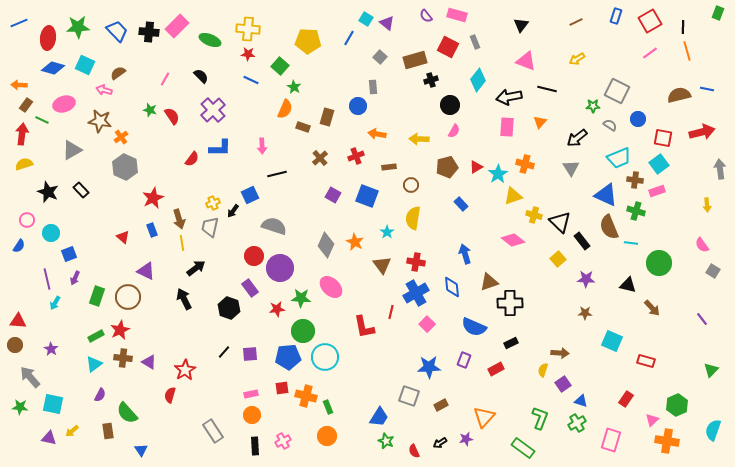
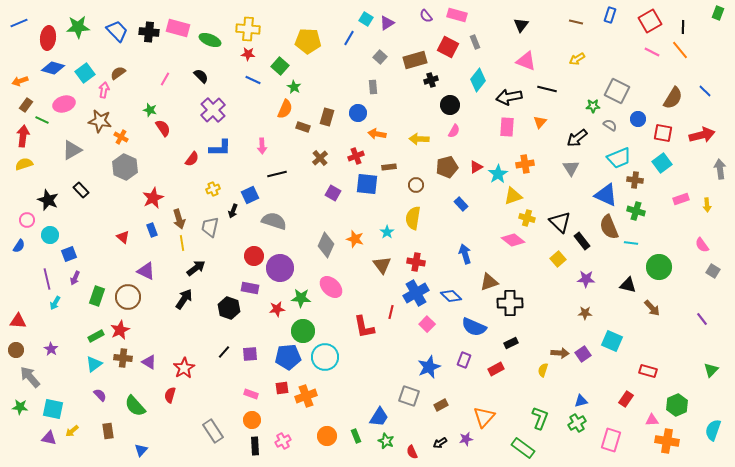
blue rectangle at (616, 16): moved 6 px left, 1 px up
brown line at (576, 22): rotated 40 degrees clockwise
purple triangle at (387, 23): rotated 49 degrees clockwise
pink rectangle at (177, 26): moved 1 px right, 2 px down; rotated 60 degrees clockwise
orange line at (687, 51): moved 7 px left, 1 px up; rotated 24 degrees counterclockwise
pink line at (650, 53): moved 2 px right, 1 px up; rotated 63 degrees clockwise
cyan square at (85, 65): moved 8 px down; rotated 30 degrees clockwise
blue line at (251, 80): moved 2 px right
orange arrow at (19, 85): moved 1 px right, 4 px up; rotated 21 degrees counterclockwise
blue line at (707, 89): moved 2 px left, 2 px down; rotated 32 degrees clockwise
pink arrow at (104, 90): rotated 84 degrees clockwise
brown semicircle at (679, 95): moved 6 px left, 3 px down; rotated 135 degrees clockwise
blue circle at (358, 106): moved 7 px down
red semicircle at (172, 116): moved 9 px left, 12 px down
red arrow at (702, 132): moved 3 px down
red arrow at (22, 134): moved 1 px right, 2 px down
orange cross at (121, 137): rotated 24 degrees counterclockwise
red square at (663, 138): moved 5 px up
orange cross at (525, 164): rotated 24 degrees counterclockwise
cyan square at (659, 164): moved 3 px right, 1 px up
brown circle at (411, 185): moved 5 px right
pink rectangle at (657, 191): moved 24 px right, 8 px down
black star at (48, 192): moved 8 px down
purple square at (333, 195): moved 2 px up
blue square at (367, 196): moved 12 px up; rotated 15 degrees counterclockwise
yellow cross at (213, 203): moved 14 px up
black arrow at (233, 211): rotated 16 degrees counterclockwise
yellow cross at (534, 215): moved 7 px left, 3 px down
gray semicircle at (274, 226): moved 5 px up
cyan circle at (51, 233): moved 1 px left, 2 px down
orange star at (355, 242): moved 3 px up; rotated 12 degrees counterclockwise
green circle at (659, 263): moved 4 px down
blue diamond at (452, 287): moved 1 px left, 9 px down; rotated 40 degrees counterclockwise
purple rectangle at (250, 288): rotated 42 degrees counterclockwise
black arrow at (184, 299): rotated 60 degrees clockwise
brown circle at (15, 345): moved 1 px right, 5 px down
red rectangle at (646, 361): moved 2 px right, 10 px down
blue star at (429, 367): rotated 20 degrees counterclockwise
red star at (185, 370): moved 1 px left, 2 px up
purple square at (563, 384): moved 20 px right, 30 px up
pink rectangle at (251, 394): rotated 32 degrees clockwise
purple semicircle at (100, 395): rotated 72 degrees counterclockwise
orange cross at (306, 396): rotated 35 degrees counterclockwise
blue triangle at (581, 401): rotated 32 degrees counterclockwise
cyan square at (53, 404): moved 5 px down
green rectangle at (328, 407): moved 28 px right, 29 px down
green semicircle at (127, 413): moved 8 px right, 7 px up
orange circle at (252, 415): moved 5 px down
pink triangle at (652, 420): rotated 40 degrees clockwise
blue triangle at (141, 450): rotated 16 degrees clockwise
red semicircle at (414, 451): moved 2 px left, 1 px down
